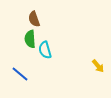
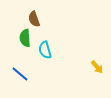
green semicircle: moved 5 px left, 1 px up
yellow arrow: moved 1 px left, 1 px down
